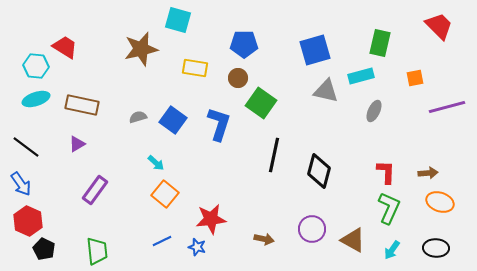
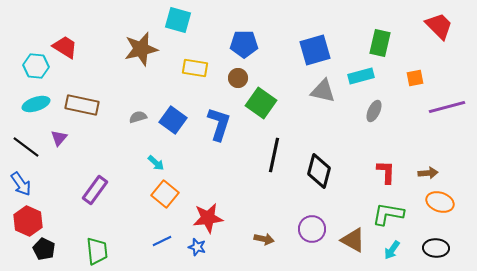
gray triangle at (326, 91): moved 3 px left
cyan ellipse at (36, 99): moved 5 px down
purple triangle at (77, 144): moved 18 px left, 6 px up; rotated 18 degrees counterclockwise
green L-shape at (389, 208): moved 1 px left, 6 px down; rotated 104 degrees counterclockwise
red star at (211, 219): moved 3 px left, 1 px up
